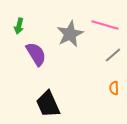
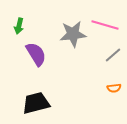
gray star: moved 3 px right; rotated 20 degrees clockwise
orange semicircle: rotated 96 degrees counterclockwise
black trapezoid: moved 12 px left, 1 px up; rotated 100 degrees clockwise
